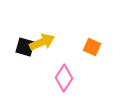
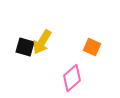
yellow arrow: rotated 145 degrees clockwise
pink diamond: moved 8 px right; rotated 16 degrees clockwise
